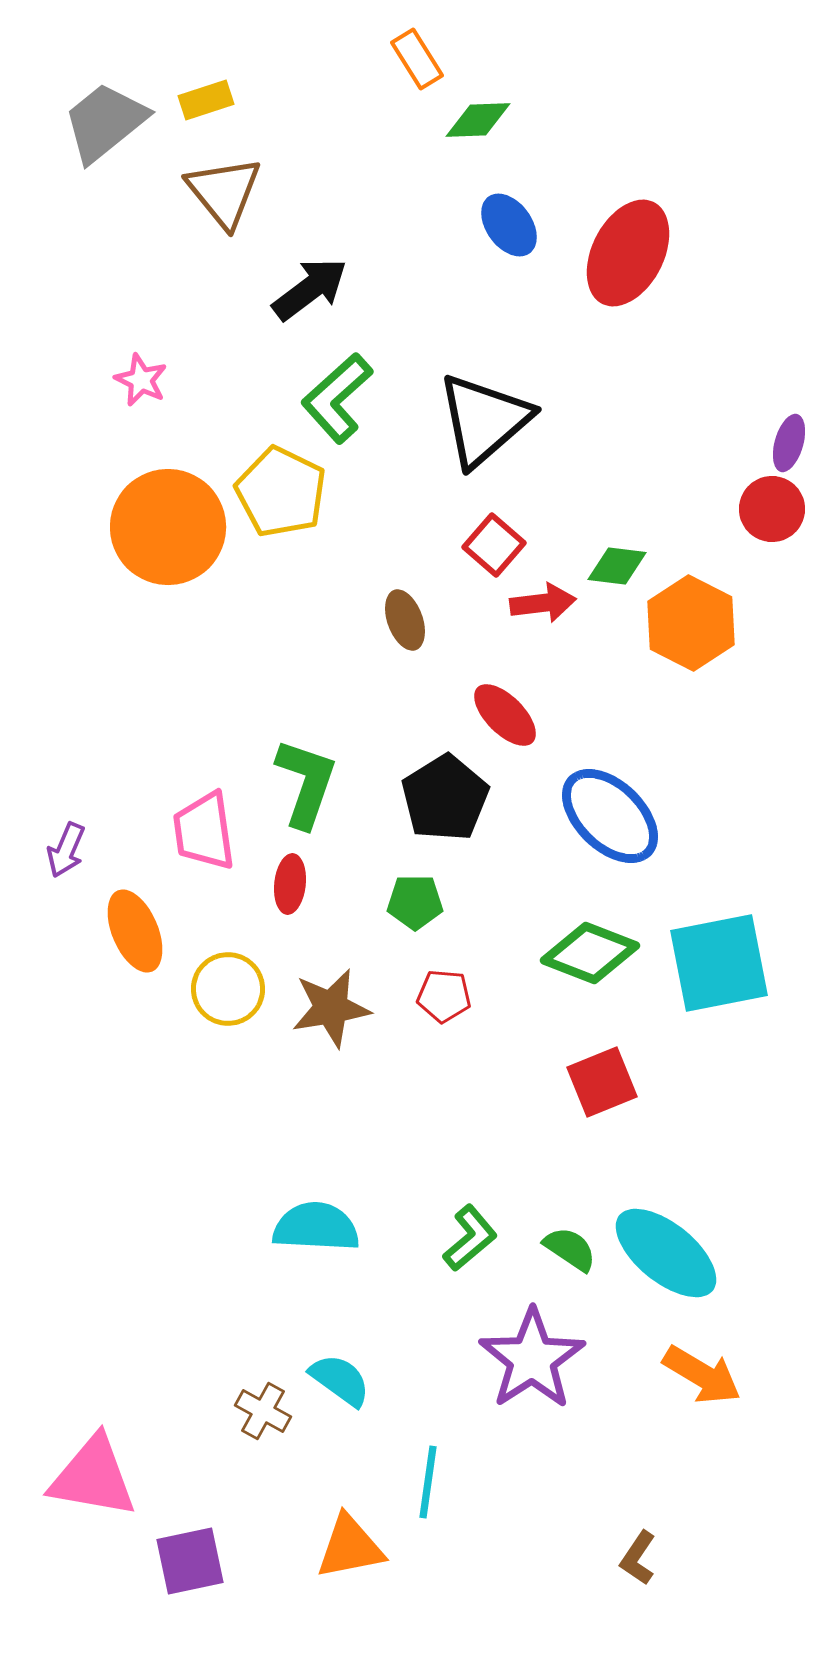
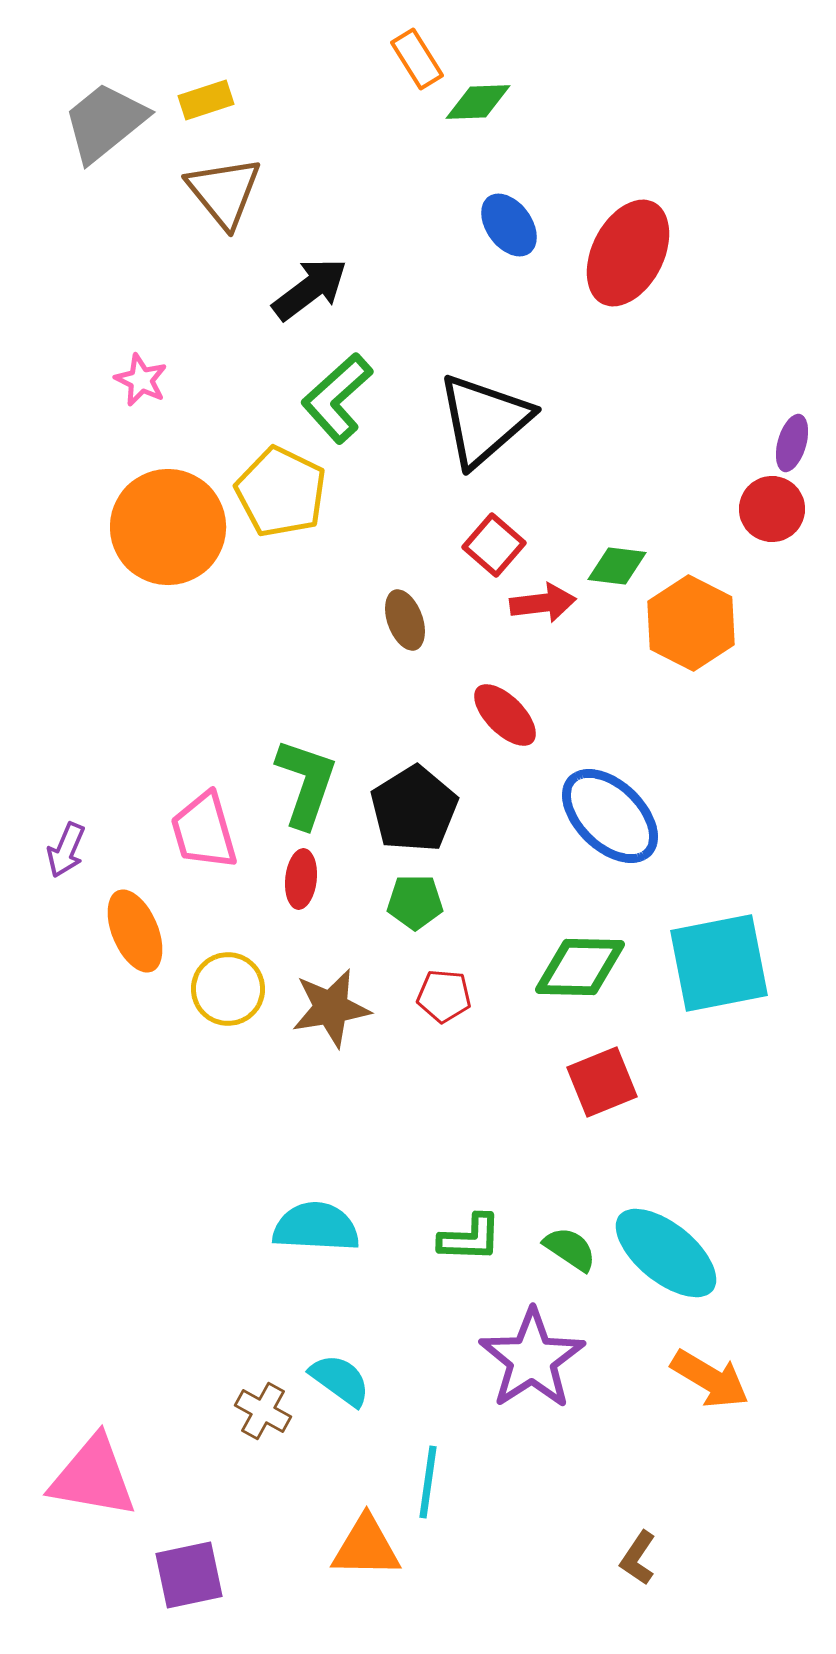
green diamond at (478, 120): moved 18 px up
purple ellipse at (789, 443): moved 3 px right
black pentagon at (445, 798): moved 31 px left, 11 px down
pink trapezoid at (204, 831): rotated 8 degrees counterclockwise
red ellipse at (290, 884): moved 11 px right, 5 px up
green diamond at (590, 953): moved 10 px left, 14 px down; rotated 20 degrees counterclockwise
green L-shape at (470, 1238): rotated 42 degrees clockwise
orange arrow at (702, 1375): moved 8 px right, 4 px down
orange triangle at (350, 1547): moved 16 px right; rotated 12 degrees clockwise
purple square at (190, 1561): moved 1 px left, 14 px down
